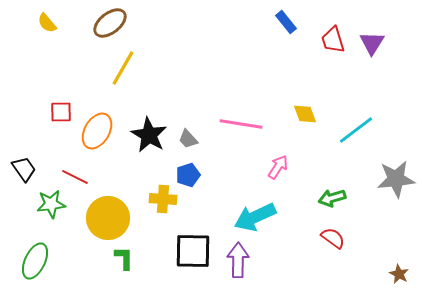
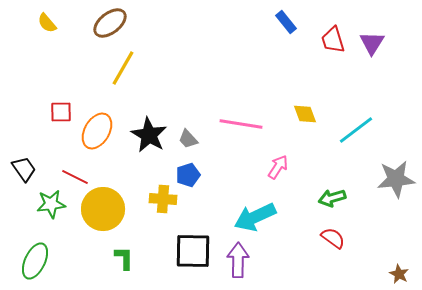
yellow circle: moved 5 px left, 9 px up
